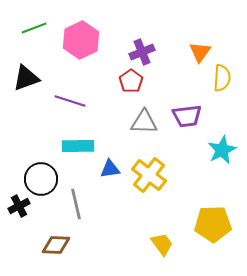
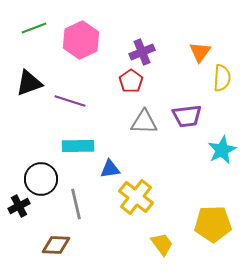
black triangle: moved 3 px right, 5 px down
yellow cross: moved 13 px left, 22 px down
